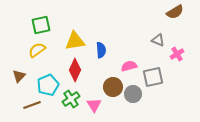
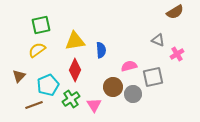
brown line: moved 2 px right
